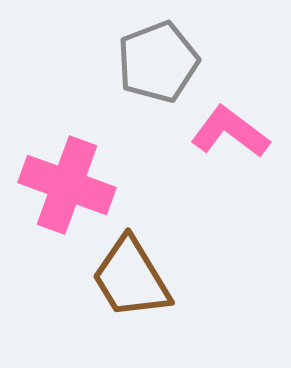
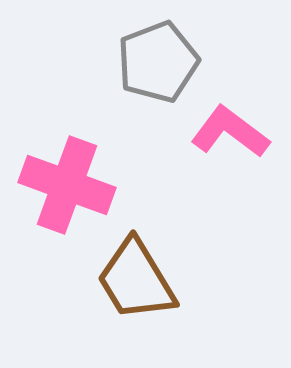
brown trapezoid: moved 5 px right, 2 px down
